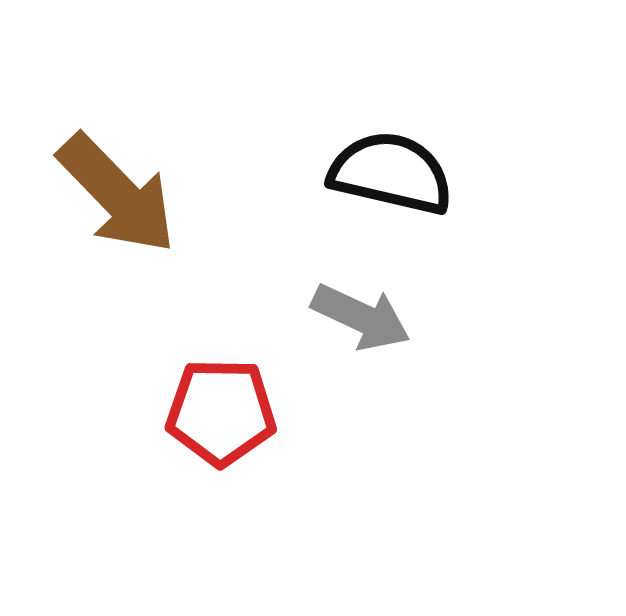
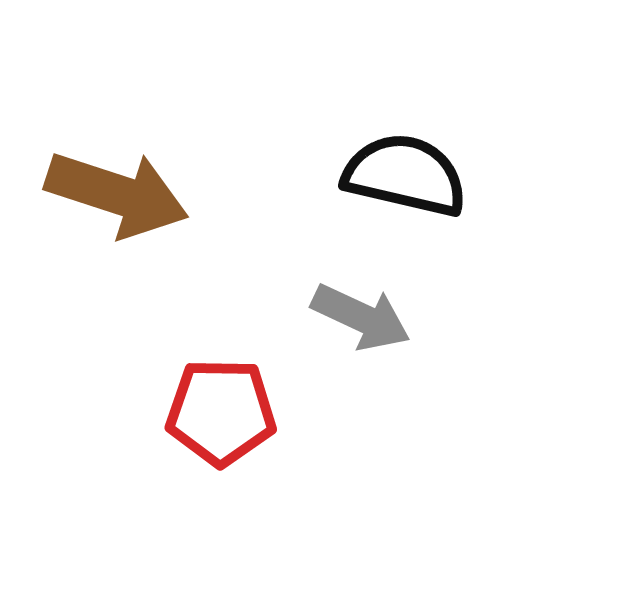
black semicircle: moved 14 px right, 2 px down
brown arrow: rotated 28 degrees counterclockwise
